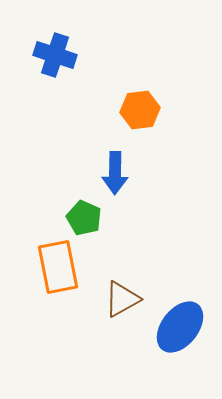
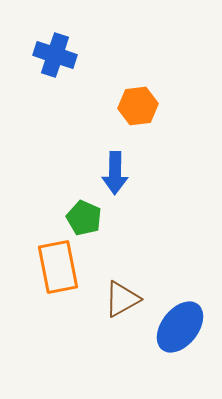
orange hexagon: moved 2 px left, 4 px up
